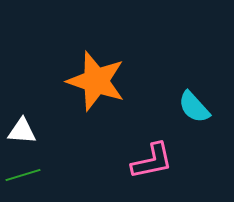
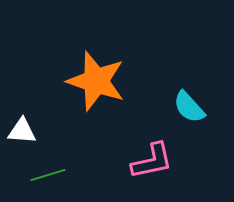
cyan semicircle: moved 5 px left
green line: moved 25 px right
